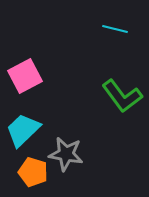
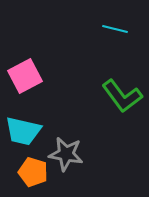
cyan trapezoid: moved 1 px down; rotated 123 degrees counterclockwise
